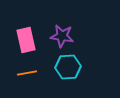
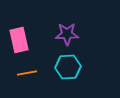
purple star: moved 5 px right, 2 px up; rotated 10 degrees counterclockwise
pink rectangle: moved 7 px left
